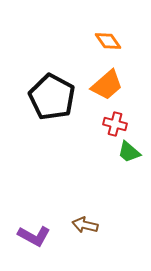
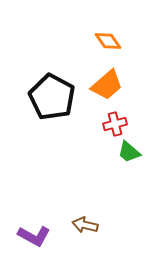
red cross: rotated 30 degrees counterclockwise
